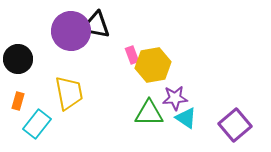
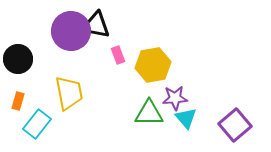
pink rectangle: moved 14 px left
cyan triangle: rotated 15 degrees clockwise
